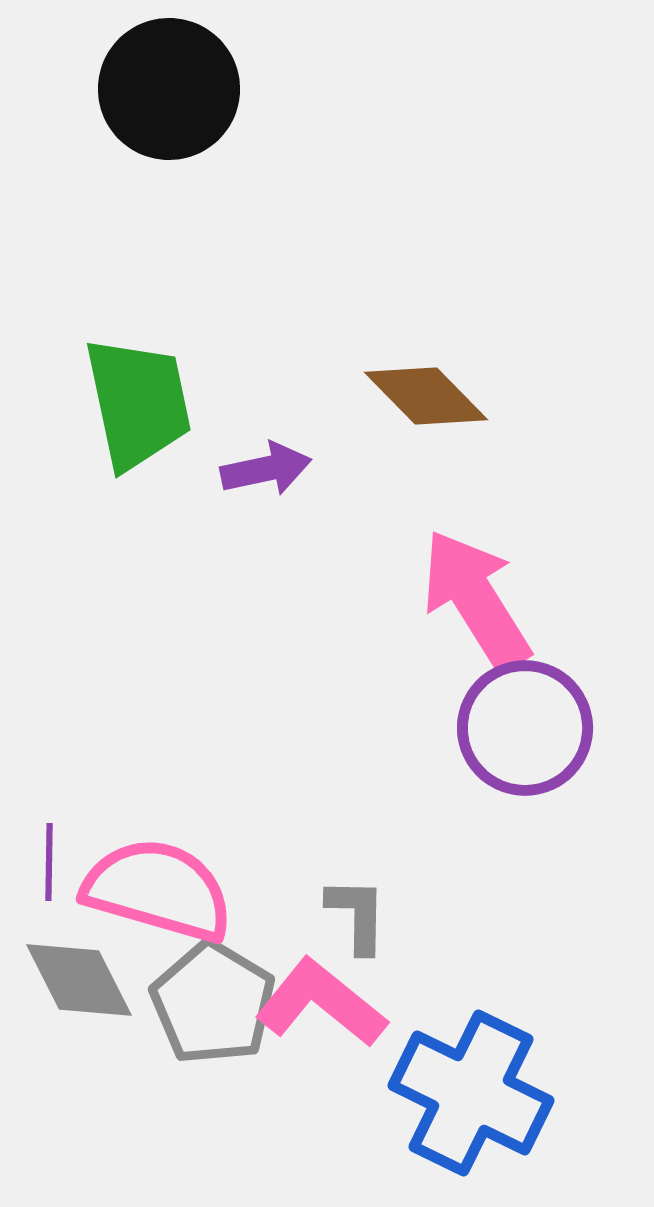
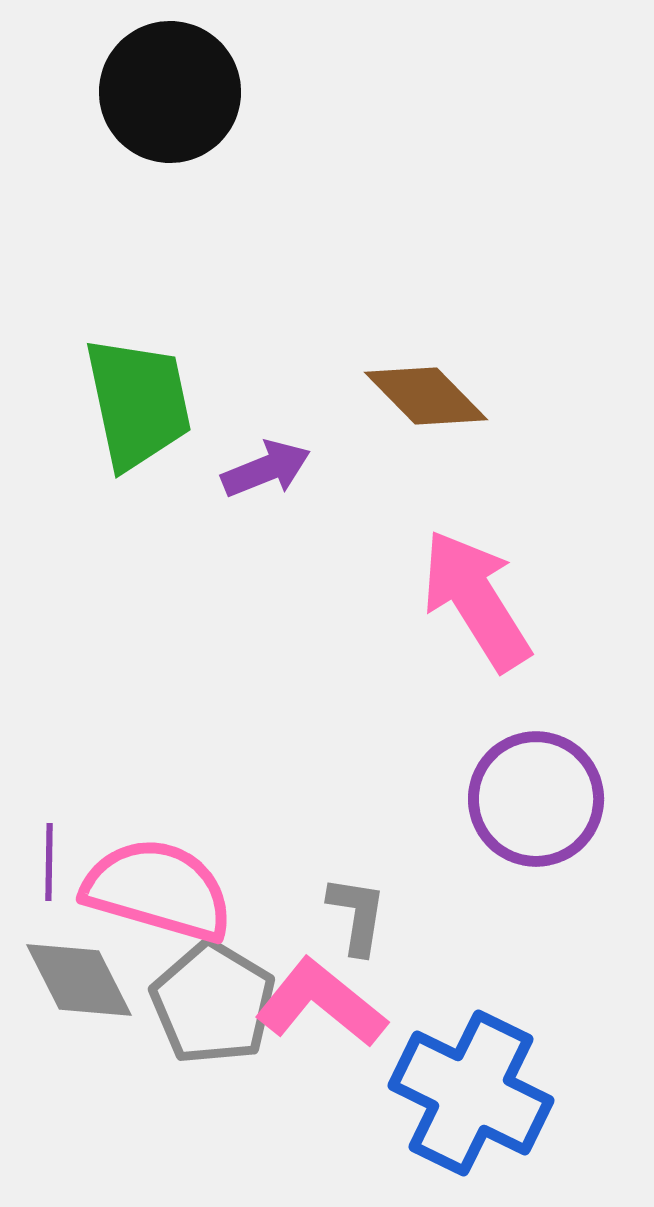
black circle: moved 1 px right, 3 px down
purple arrow: rotated 10 degrees counterclockwise
purple circle: moved 11 px right, 71 px down
gray L-shape: rotated 8 degrees clockwise
